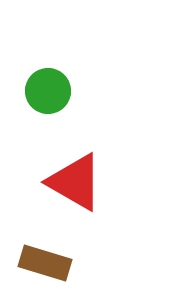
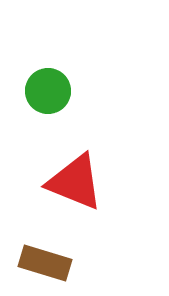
red triangle: rotated 8 degrees counterclockwise
